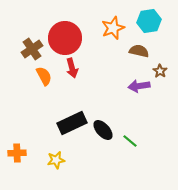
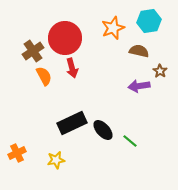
brown cross: moved 1 px right, 2 px down
orange cross: rotated 24 degrees counterclockwise
